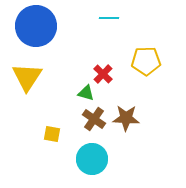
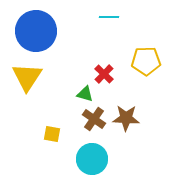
cyan line: moved 1 px up
blue circle: moved 5 px down
red cross: moved 1 px right
green triangle: moved 1 px left, 1 px down
